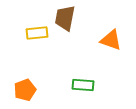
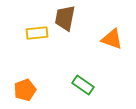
orange triangle: moved 1 px right, 1 px up
green rectangle: rotated 30 degrees clockwise
